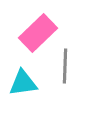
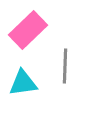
pink rectangle: moved 10 px left, 3 px up
